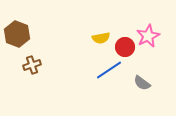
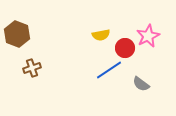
yellow semicircle: moved 3 px up
red circle: moved 1 px down
brown cross: moved 3 px down
gray semicircle: moved 1 px left, 1 px down
